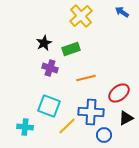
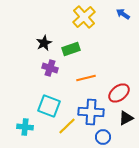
blue arrow: moved 1 px right, 2 px down
yellow cross: moved 3 px right, 1 px down
blue circle: moved 1 px left, 2 px down
